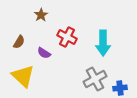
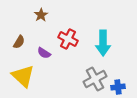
red cross: moved 1 px right, 2 px down
blue cross: moved 2 px left, 1 px up
